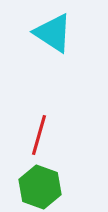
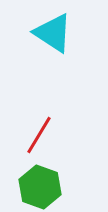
red line: rotated 15 degrees clockwise
